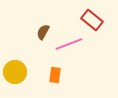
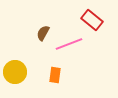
brown semicircle: moved 1 px down
